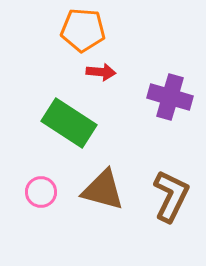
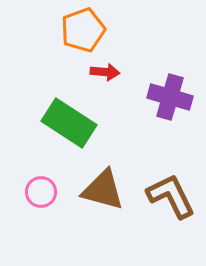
orange pentagon: rotated 24 degrees counterclockwise
red arrow: moved 4 px right
brown L-shape: rotated 52 degrees counterclockwise
